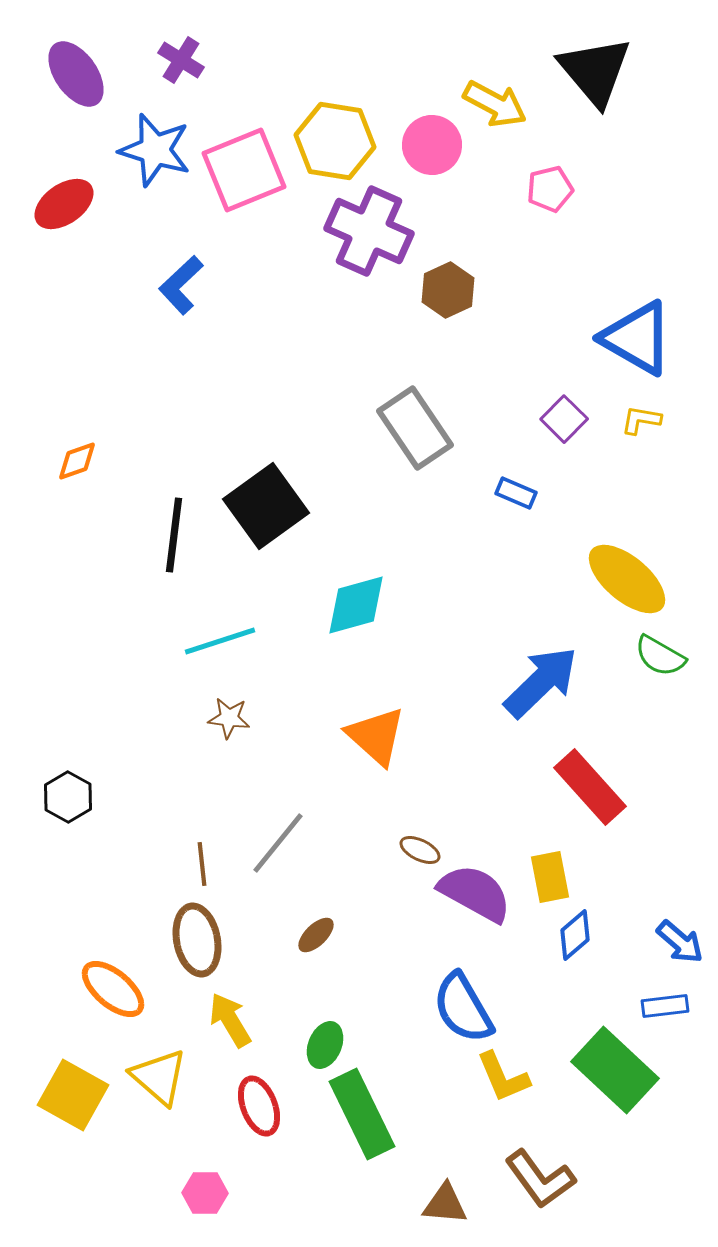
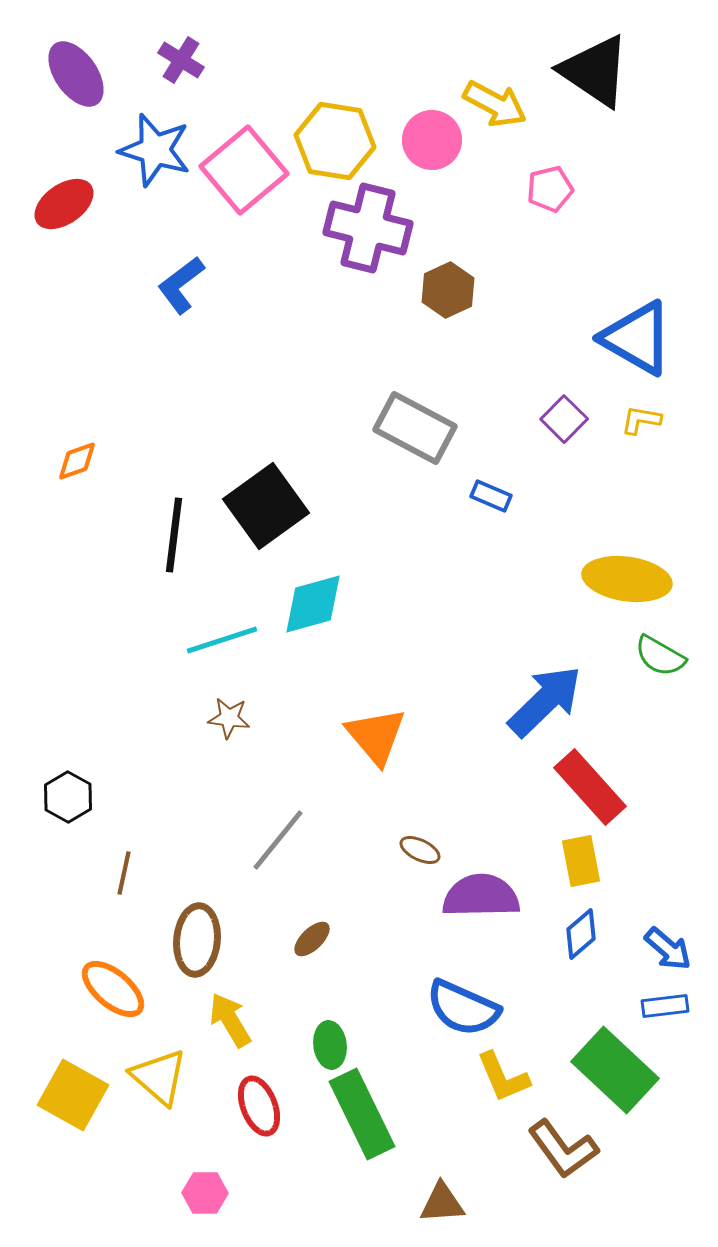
black triangle at (595, 71): rotated 16 degrees counterclockwise
pink circle at (432, 145): moved 5 px up
pink square at (244, 170): rotated 18 degrees counterclockwise
purple cross at (369, 231): moved 1 px left, 3 px up; rotated 10 degrees counterclockwise
blue L-shape at (181, 285): rotated 6 degrees clockwise
gray rectangle at (415, 428): rotated 28 degrees counterclockwise
blue rectangle at (516, 493): moved 25 px left, 3 px down
yellow ellipse at (627, 579): rotated 32 degrees counterclockwise
cyan diamond at (356, 605): moved 43 px left, 1 px up
cyan line at (220, 641): moved 2 px right, 1 px up
blue arrow at (541, 682): moved 4 px right, 19 px down
orange triangle at (376, 736): rotated 8 degrees clockwise
gray line at (278, 843): moved 3 px up
brown line at (202, 864): moved 78 px left, 9 px down; rotated 18 degrees clockwise
yellow rectangle at (550, 877): moved 31 px right, 16 px up
purple semicircle at (475, 893): moved 6 px right, 3 px down; rotated 30 degrees counterclockwise
brown ellipse at (316, 935): moved 4 px left, 4 px down
blue diamond at (575, 935): moved 6 px right, 1 px up
brown ellipse at (197, 940): rotated 16 degrees clockwise
blue arrow at (680, 942): moved 12 px left, 7 px down
blue semicircle at (463, 1008): rotated 36 degrees counterclockwise
green ellipse at (325, 1045): moved 5 px right; rotated 30 degrees counterclockwise
brown L-shape at (540, 1179): moved 23 px right, 30 px up
brown triangle at (445, 1204): moved 3 px left, 1 px up; rotated 9 degrees counterclockwise
